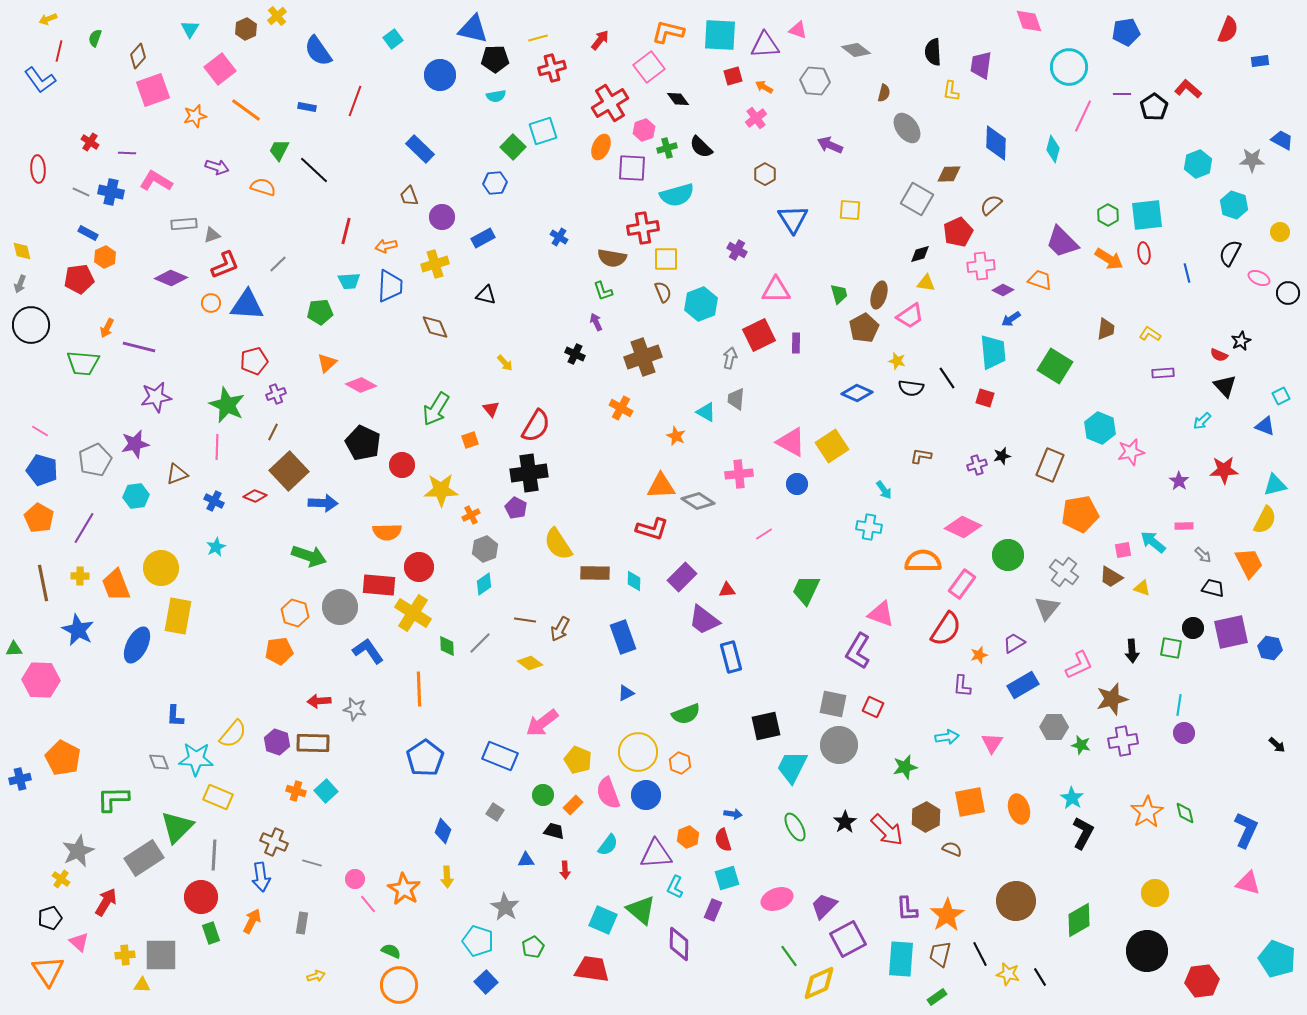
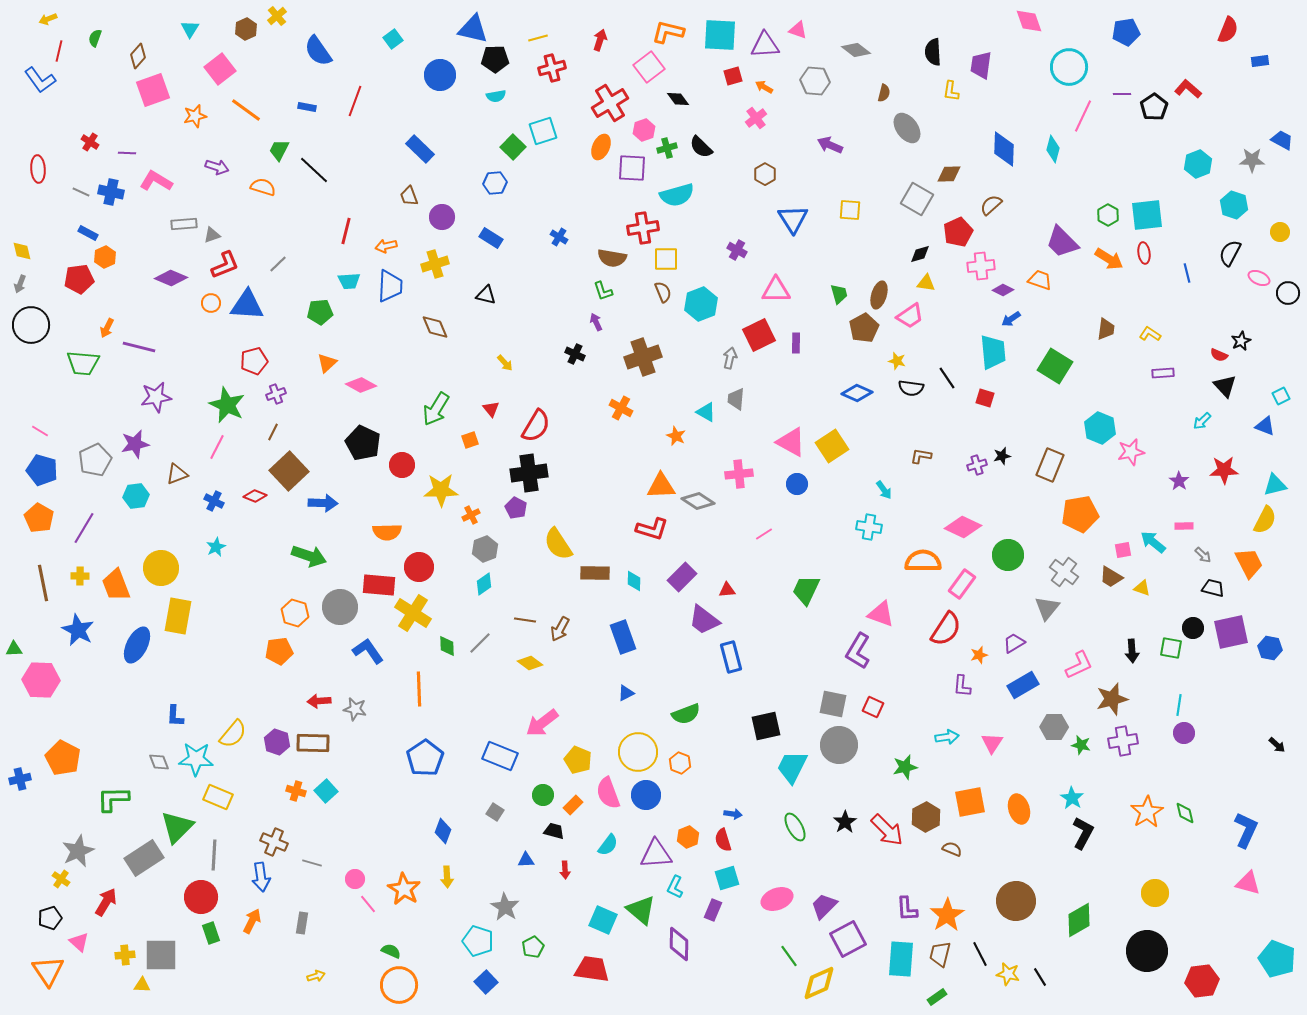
red arrow at (600, 40): rotated 20 degrees counterclockwise
blue diamond at (996, 143): moved 8 px right, 6 px down
blue rectangle at (483, 238): moved 8 px right; rotated 60 degrees clockwise
pink line at (217, 447): rotated 25 degrees clockwise
